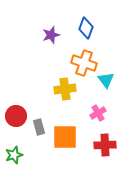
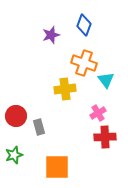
blue diamond: moved 2 px left, 3 px up
orange square: moved 8 px left, 30 px down
red cross: moved 8 px up
